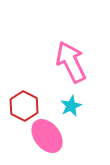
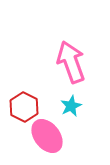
pink arrow: rotated 6 degrees clockwise
red hexagon: moved 1 px down
